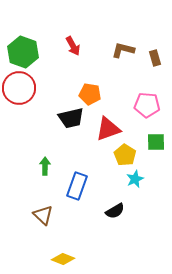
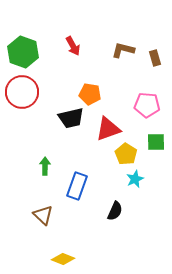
red circle: moved 3 px right, 4 px down
yellow pentagon: moved 1 px right, 1 px up
black semicircle: rotated 36 degrees counterclockwise
